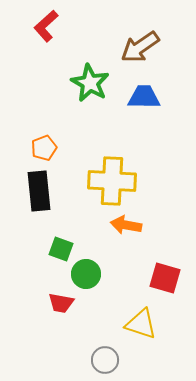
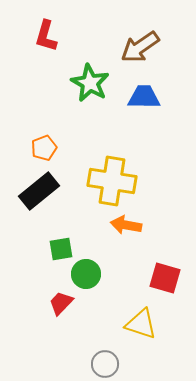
red L-shape: moved 10 px down; rotated 32 degrees counterclockwise
yellow cross: rotated 6 degrees clockwise
black rectangle: rotated 57 degrees clockwise
green square: rotated 30 degrees counterclockwise
red trapezoid: rotated 124 degrees clockwise
gray circle: moved 4 px down
